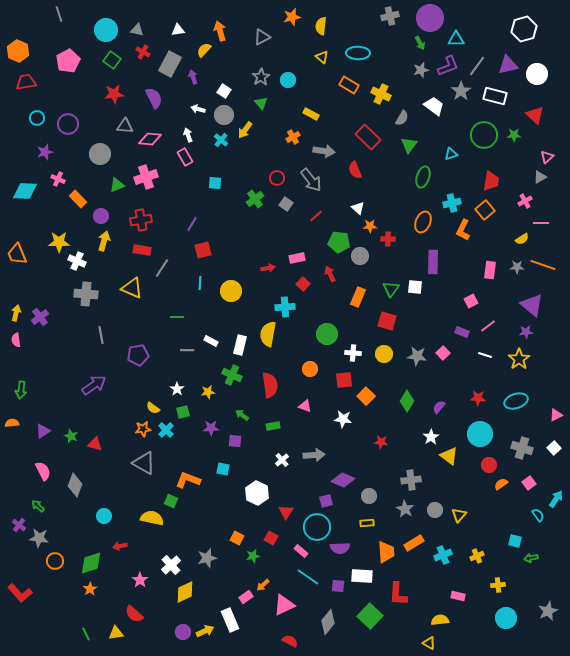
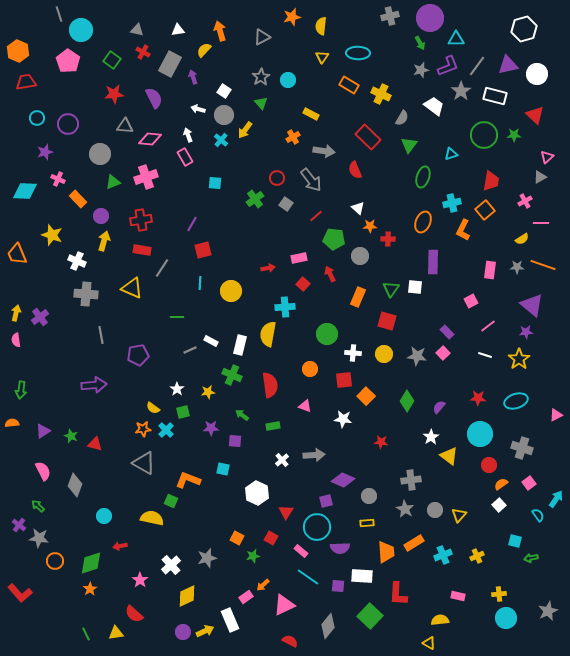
cyan circle at (106, 30): moved 25 px left
yellow triangle at (322, 57): rotated 24 degrees clockwise
pink pentagon at (68, 61): rotated 10 degrees counterclockwise
green triangle at (117, 185): moved 4 px left, 3 px up
yellow star at (59, 242): moved 7 px left, 7 px up; rotated 20 degrees clockwise
green pentagon at (339, 242): moved 5 px left, 3 px up
pink rectangle at (297, 258): moved 2 px right
purple rectangle at (462, 332): moved 15 px left; rotated 24 degrees clockwise
gray line at (187, 350): moved 3 px right; rotated 24 degrees counterclockwise
purple arrow at (94, 385): rotated 30 degrees clockwise
white square at (554, 448): moved 55 px left, 57 px down
yellow cross at (498, 585): moved 1 px right, 9 px down
yellow diamond at (185, 592): moved 2 px right, 4 px down
gray diamond at (328, 622): moved 4 px down
